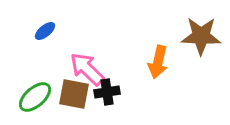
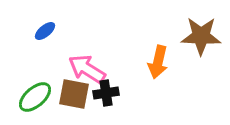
pink arrow: rotated 12 degrees counterclockwise
black cross: moved 1 px left, 1 px down
